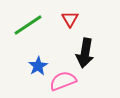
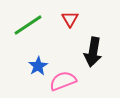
black arrow: moved 8 px right, 1 px up
